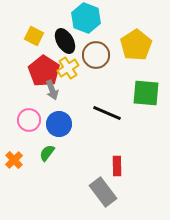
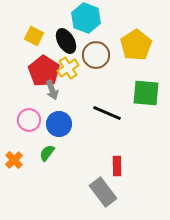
black ellipse: moved 1 px right
